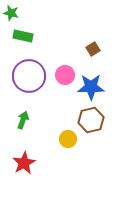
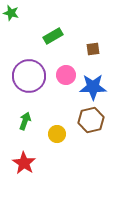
green rectangle: moved 30 px right; rotated 42 degrees counterclockwise
brown square: rotated 24 degrees clockwise
pink circle: moved 1 px right
blue star: moved 2 px right
green arrow: moved 2 px right, 1 px down
yellow circle: moved 11 px left, 5 px up
red star: rotated 10 degrees counterclockwise
